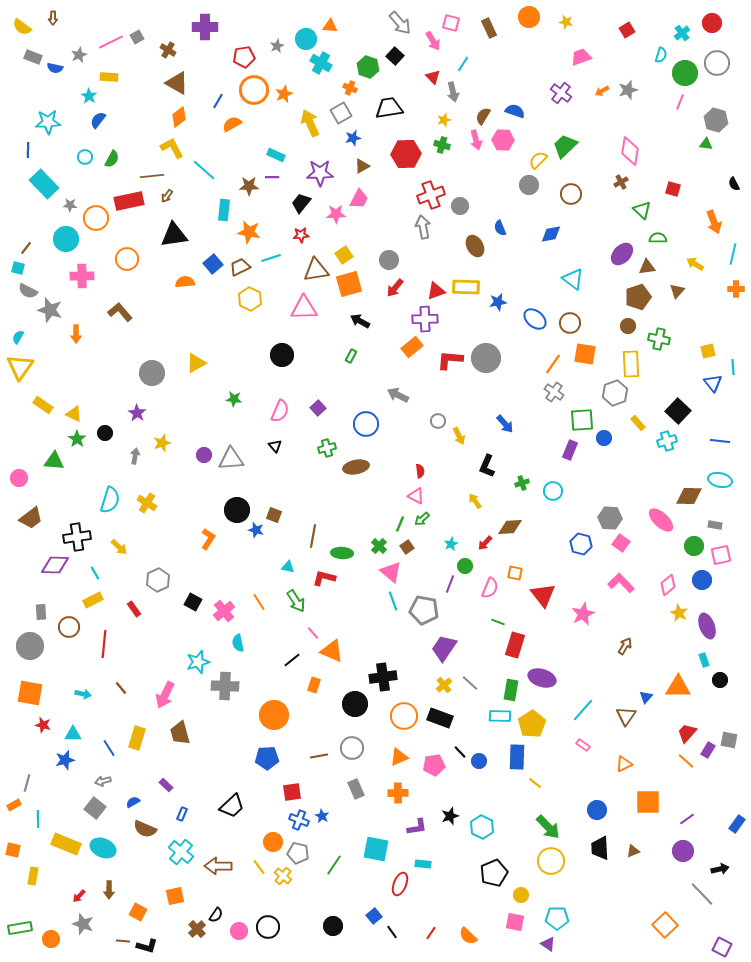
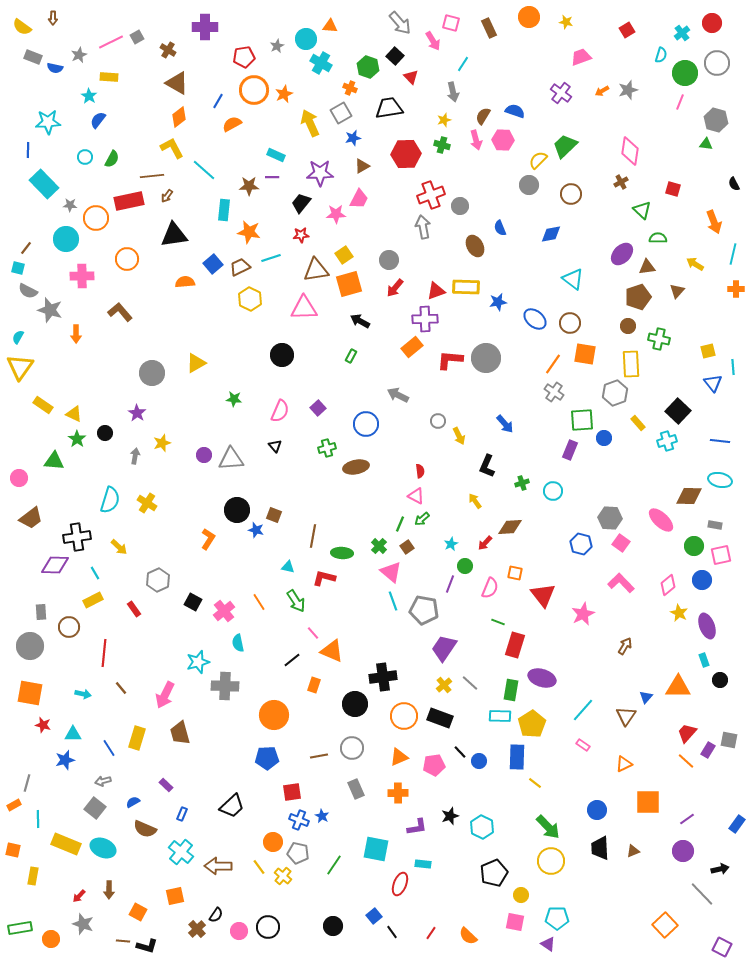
red triangle at (433, 77): moved 22 px left
red line at (104, 644): moved 9 px down
